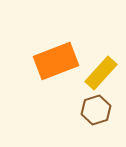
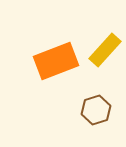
yellow rectangle: moved 4 px right, 23 px up
